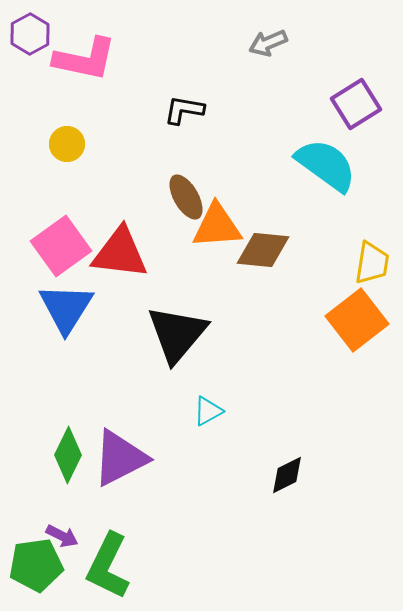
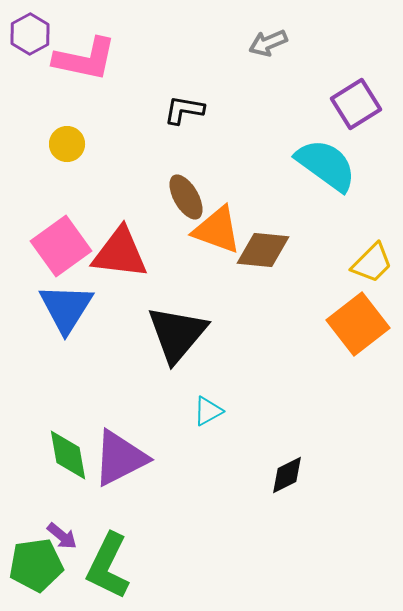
orange triangle: moved 4 px down; rotated 24 degrees clockwise
yellow trapezoid: rotated 36 degrees clockwise
orange square: moved 1 px right, 4 px down
green diamond: rotated 36 degrees counterclockwise
purple arrow: rotated 12 degrees clockwise
